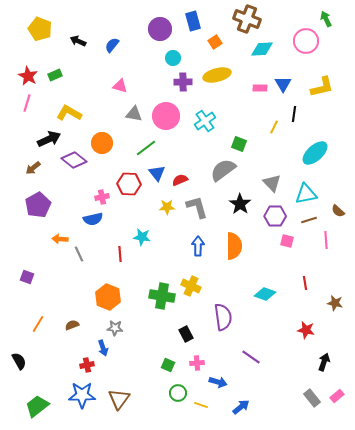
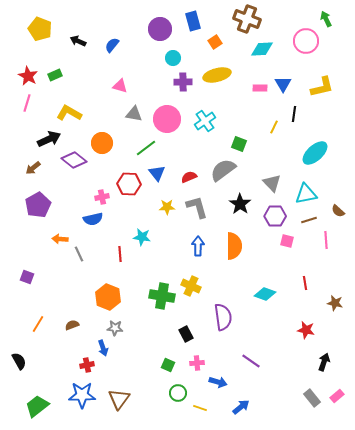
pink circle at (166, 116): moved 1 px right, 3 px down
red semicircle at (180, 180): moved 9 px right, 3 px up
purple line at (251, 357): moved 4 px down
yellow line at (201, 405): moved 1 px left, 3 px down
